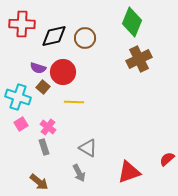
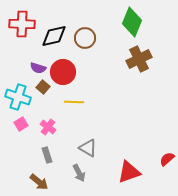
gray rectangle: moved 3 px right, 8 px down
